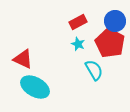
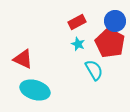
red rectangle: moved 1 px left
cyan ellipse: moved 3 px down; rotated 12 degrees counterclockwise
